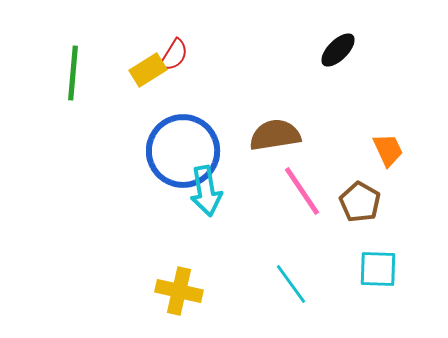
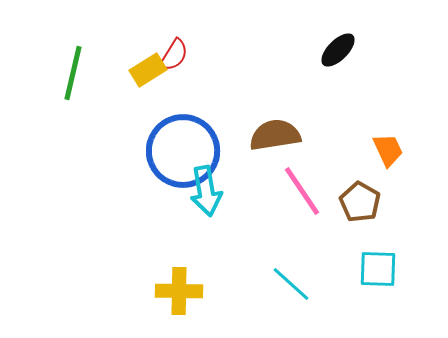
green line: rotated 8 degrees clockwise
cyan line: rotated 12 degrees counterclockwise
yellow cross: rotated 12 degrees counterclockwise
